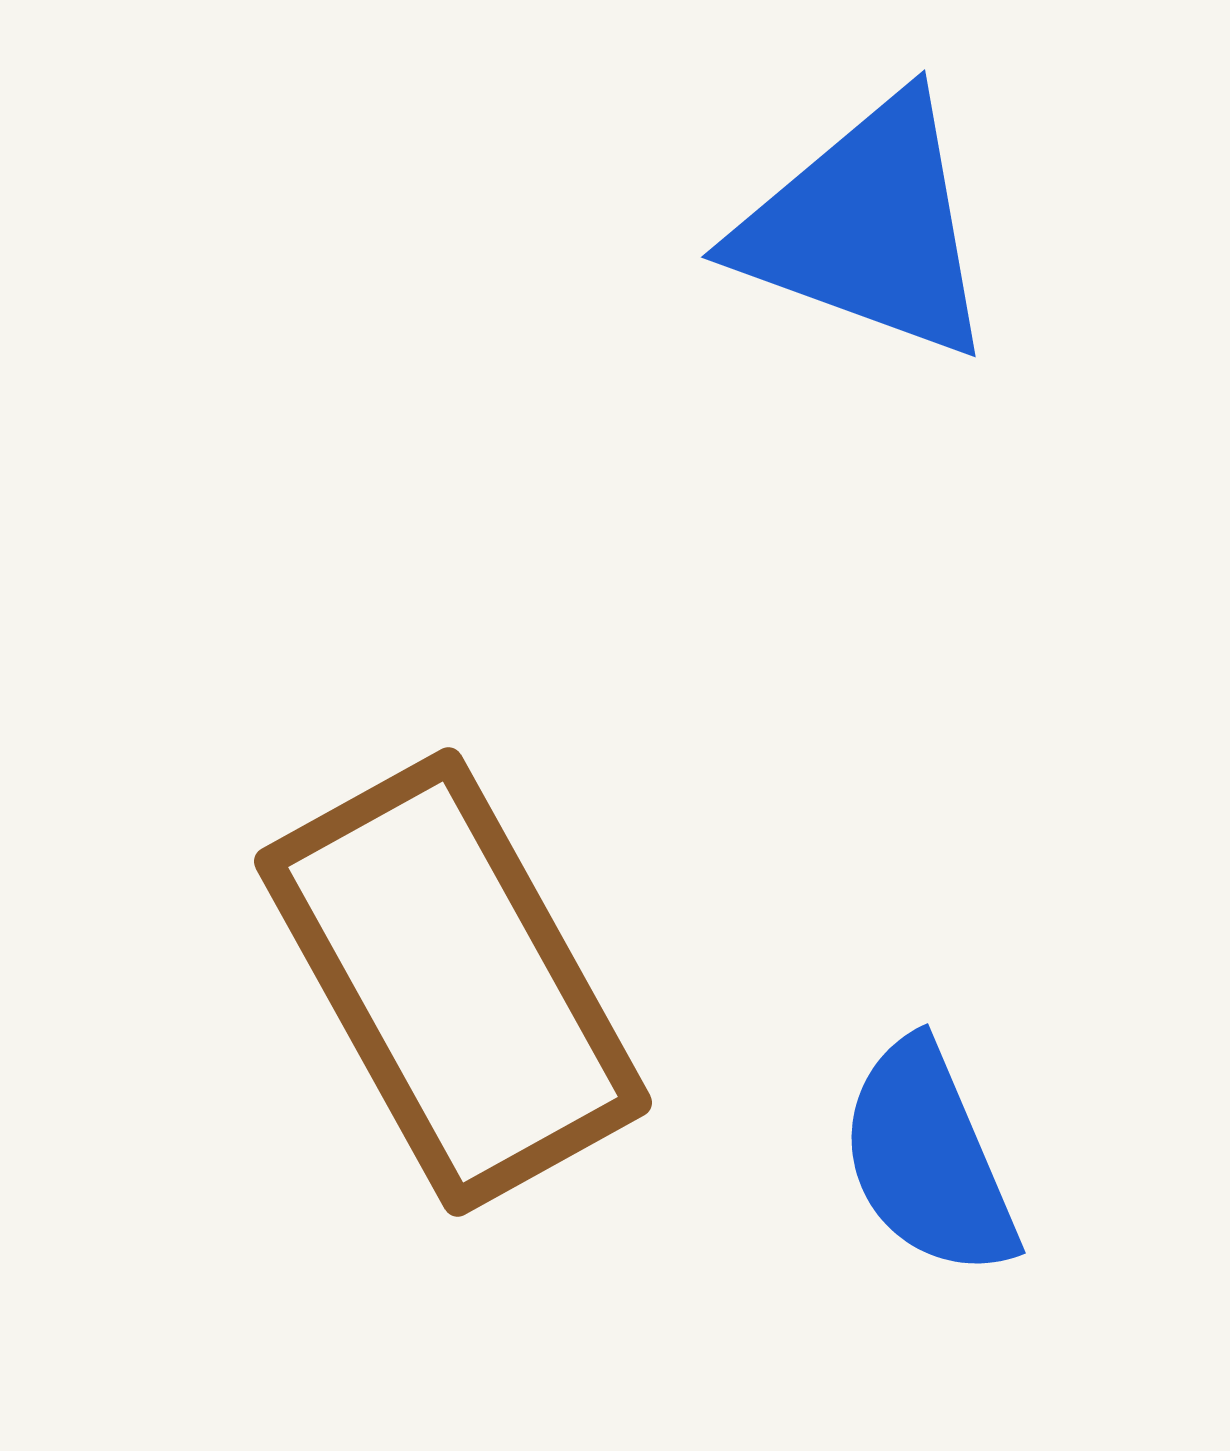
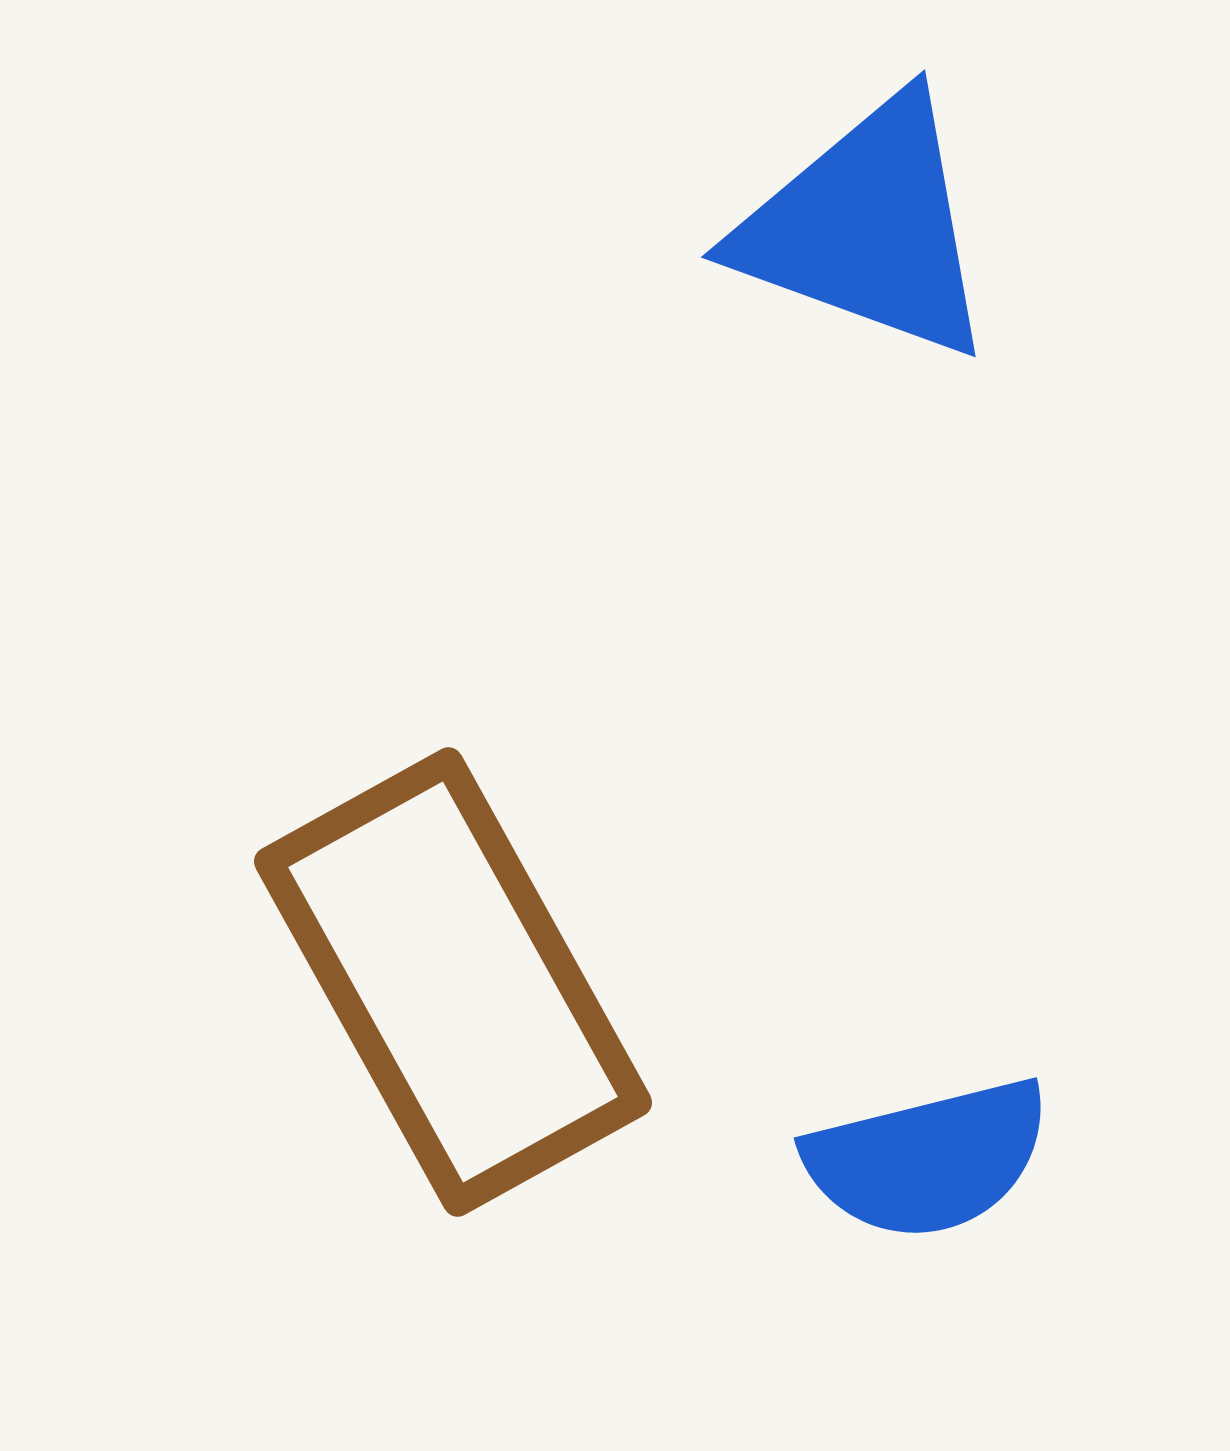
blue semicircle: rotated 81 degrees counterclockwise
